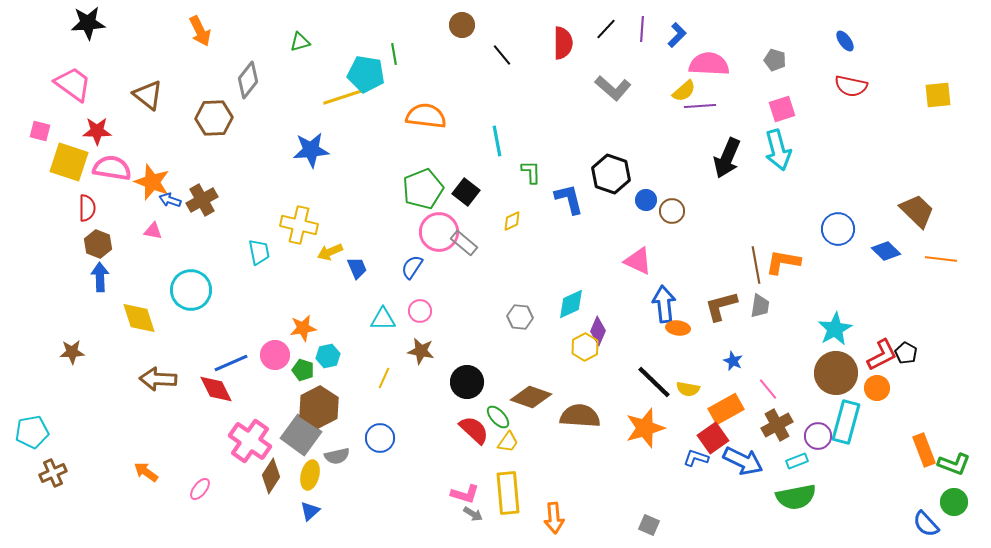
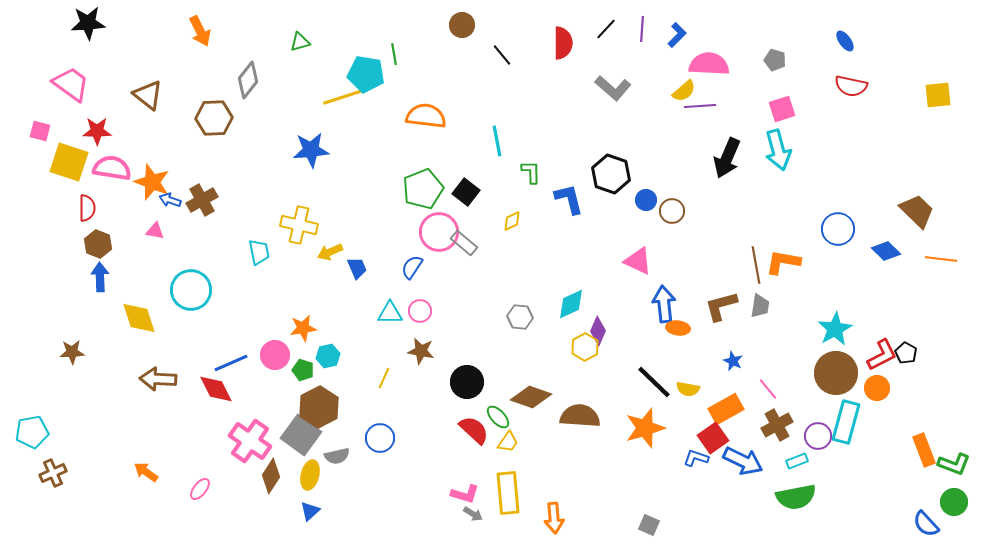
pink trapezoid at (73, 84): moved 2 px left
pink triangle at (153, 231): moved 2 px right
cyan triangle at (383, 319): moved 7 px right, 6 px up
